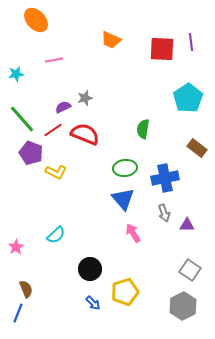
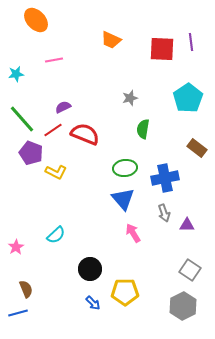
gray star: moved 45 px right
yellow pentagon: rotated 16 degrees clockwise
blue line: rotated 54 degrees clockwise
